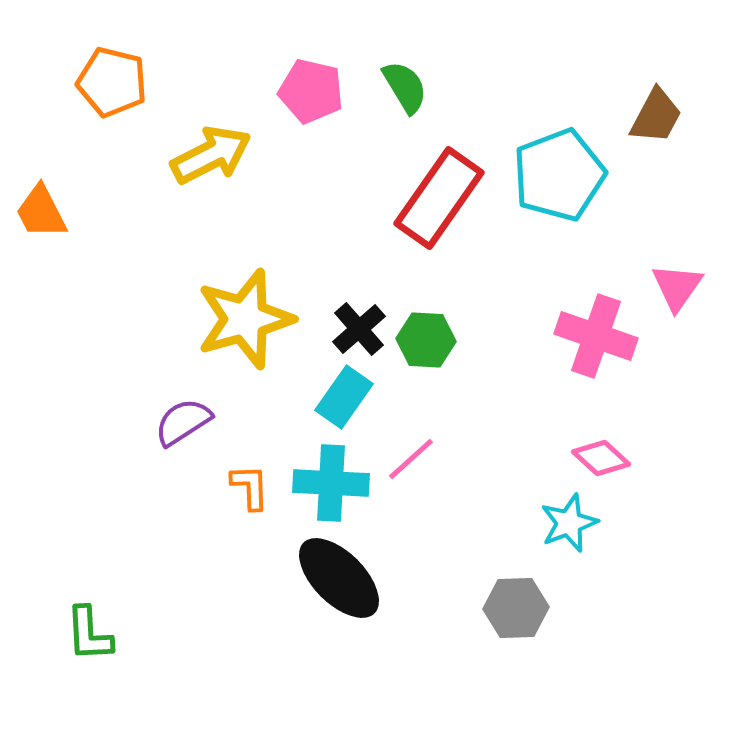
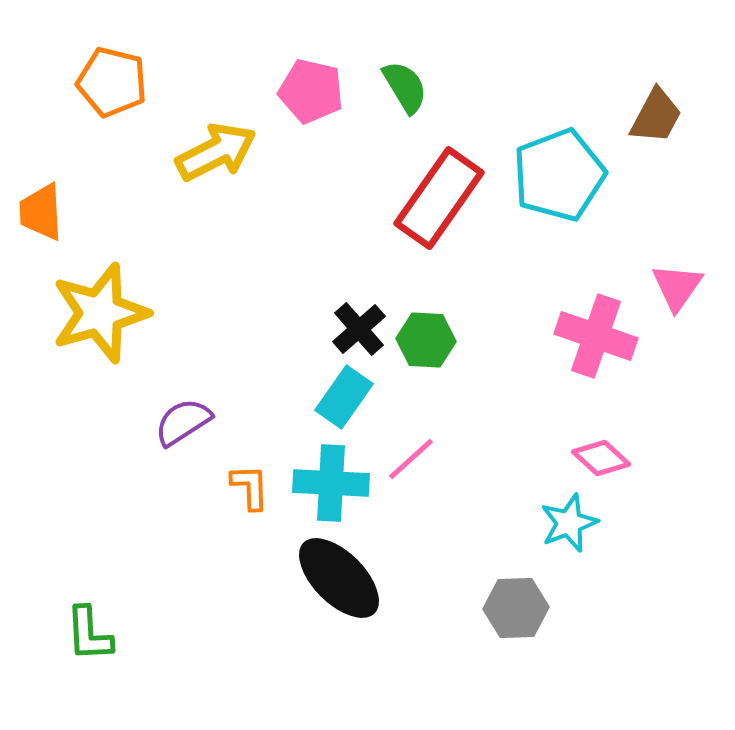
yellow arrow: moved 5 px right, 3 px up
orange trapezoid: rotated 24 degrees clockwise
yellow star: moved 145 px left, 6 px up
